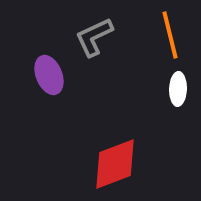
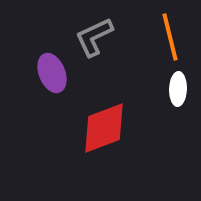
orange line: moved 2 px down
purple ellipse: moved 3 px right, 2 px up
red diamond: moved 11 px left, 36 px up
